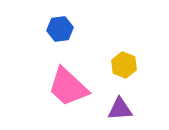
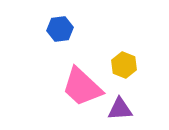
pink trapezoid: moved 14 px right
